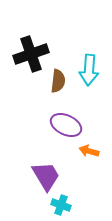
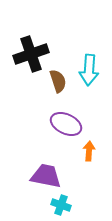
brown semicircle: rotated 25 degrees counterclockwise
purple ellipse: moved 1 px up
orange arrow: rotated 78 degrees clockwise
purple trapezoid: rotated 48 degrees counterclockwise
